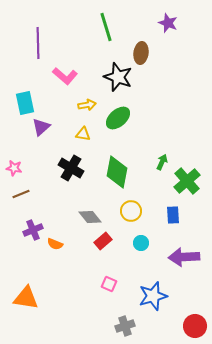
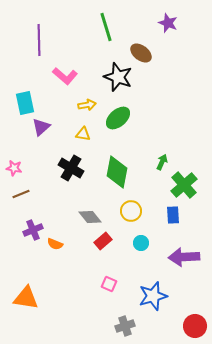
purple line: moved 1 px right, 3 px up
brown ellipse: rotated 60 degrees counterclockwise
green cross: moved 3 px left, 4 px down
